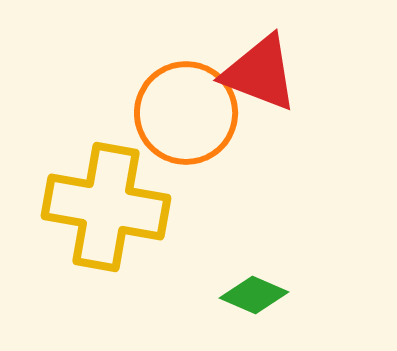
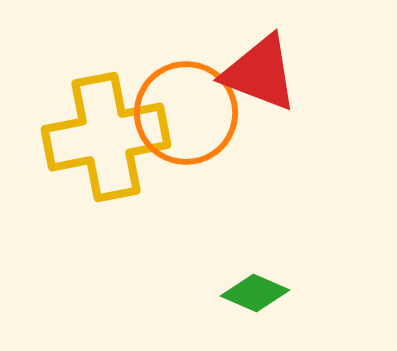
yellow cross: moved 70 px up; rotated 21 degrees counterclockwise
green diamond: moved 1 px right, 2 px up
